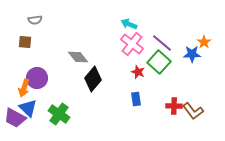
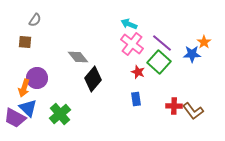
gray semicircle: rotated 48 degrees counterclockwise
green cross: moved 1 px right; rotated 15 degrees clockwise
